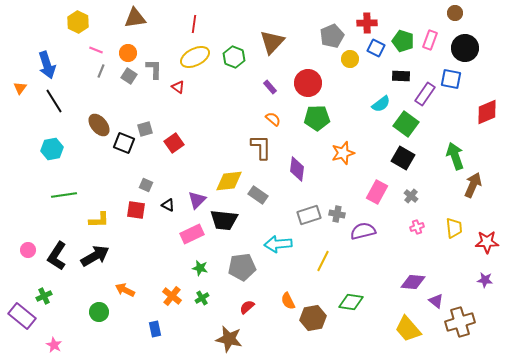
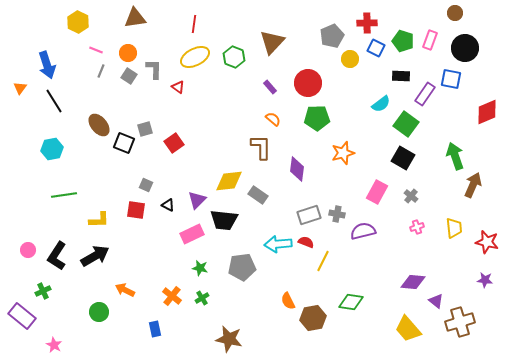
red star at (487, 242): rotated 15 degrees clockwise
green cross at (44, 296): moved 1 px left, 5 px up
red semicircle at (247, 307): moved 59 px right, 65 px up; rotated 63 degrees clockwise
